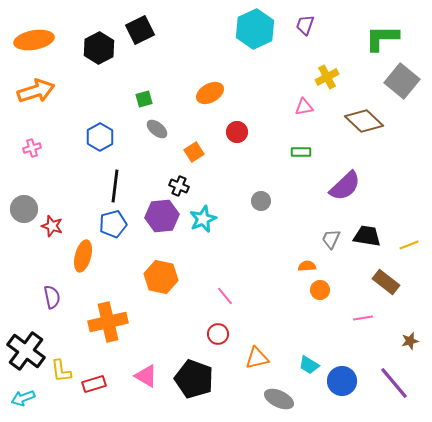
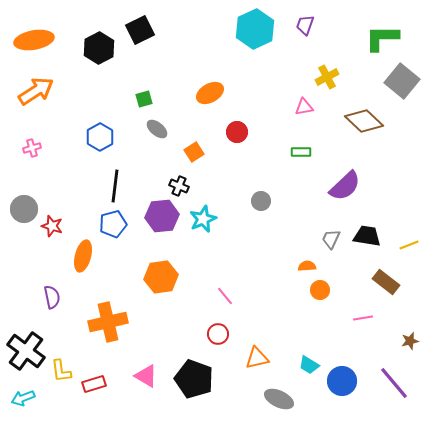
orange arrow at (36, 91): rotated 15 degrees counterclockwise
orange hexagon at (161, 277): rotated 20 degrees counterclockwise
